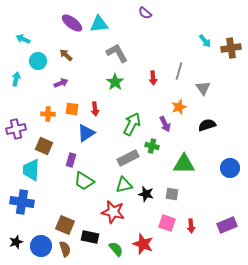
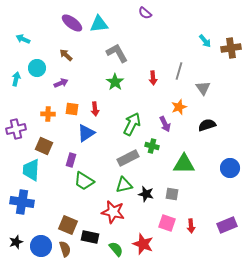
cyan circle at (38, 61): moved 1 px left, 7 px down
brown square at (65, 225): moved 3 px right
